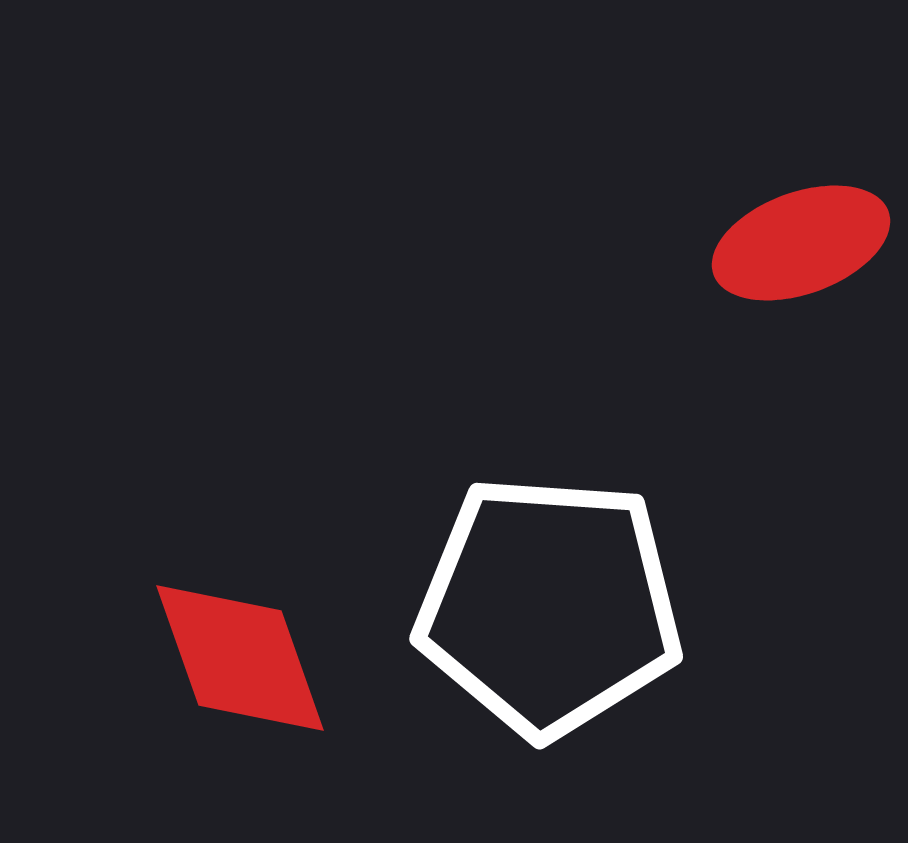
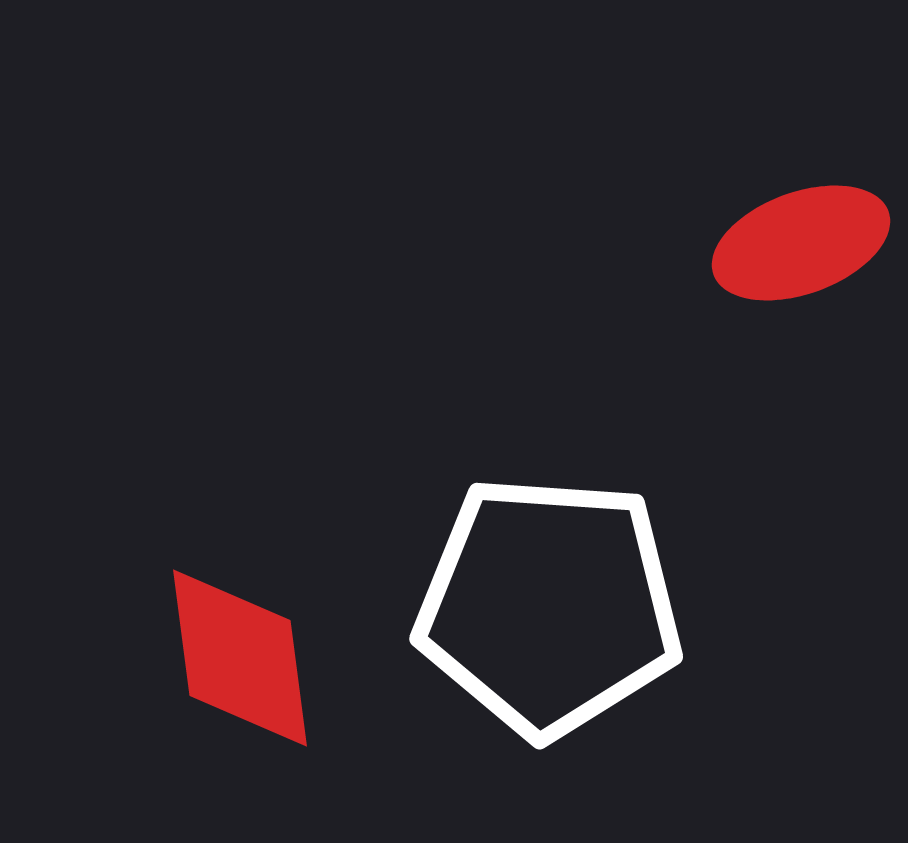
red diamond: rotated 12 degrees clockwise
